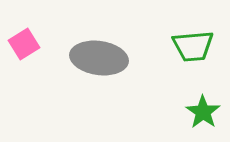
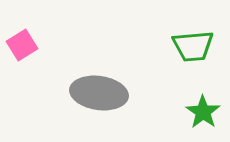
pink square: moved 2 px left, 1 px down
gray ellipse: moved 35 px down
